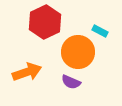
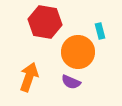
red hexagon: rotated 24 degrees counterclockwise
cyan rectangle: rotated 49 degrees clockwise
orange arrow: moved 2 px right, 5 px down; rotated 52 degrees counterclockwise
